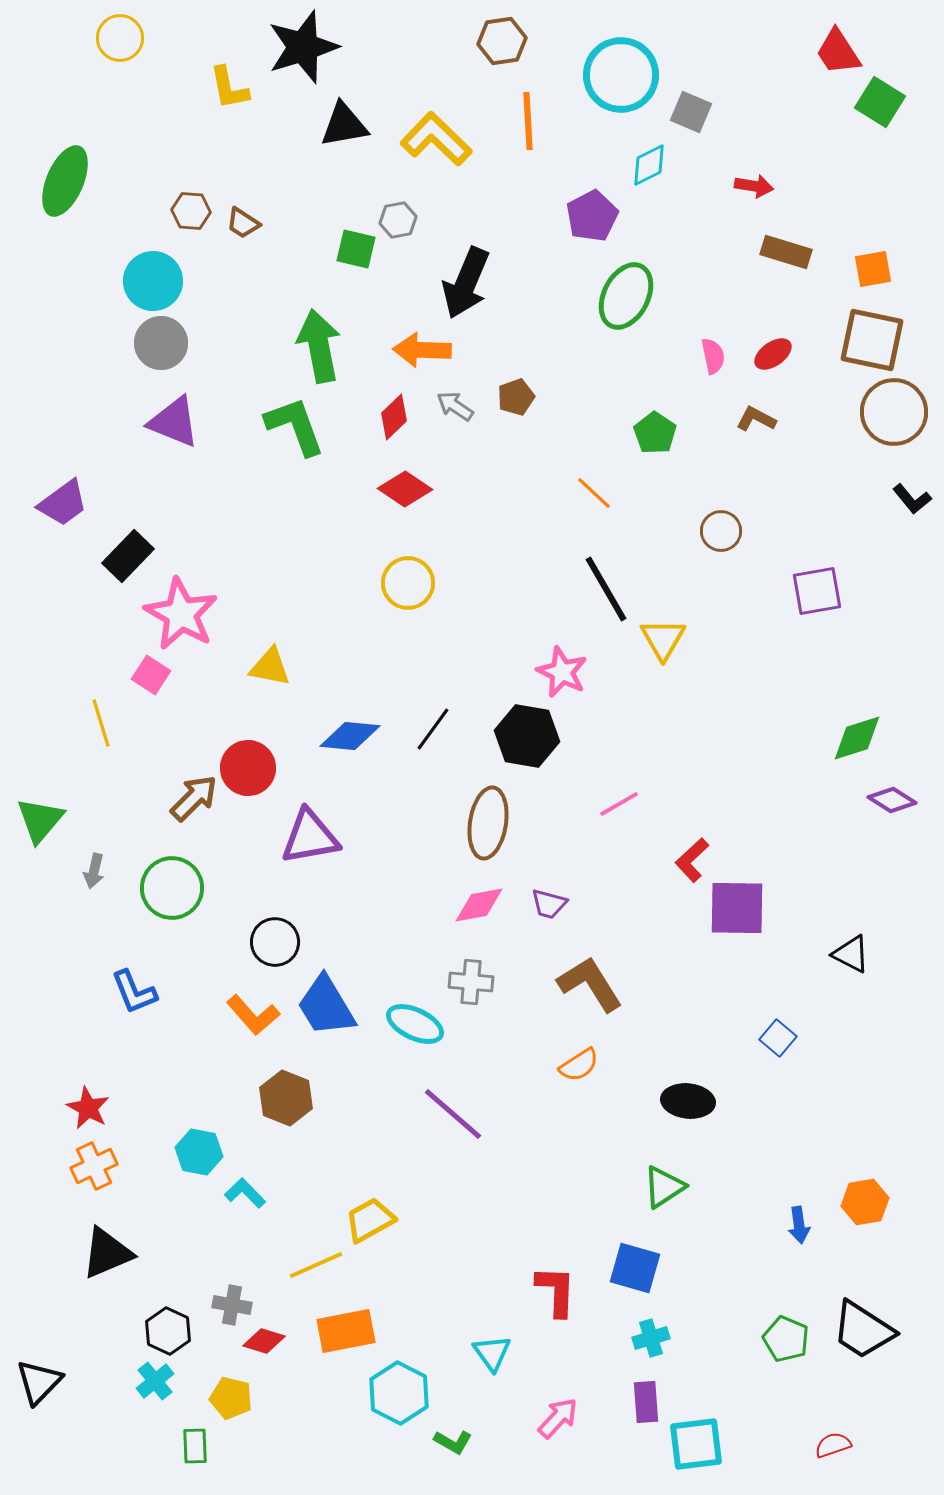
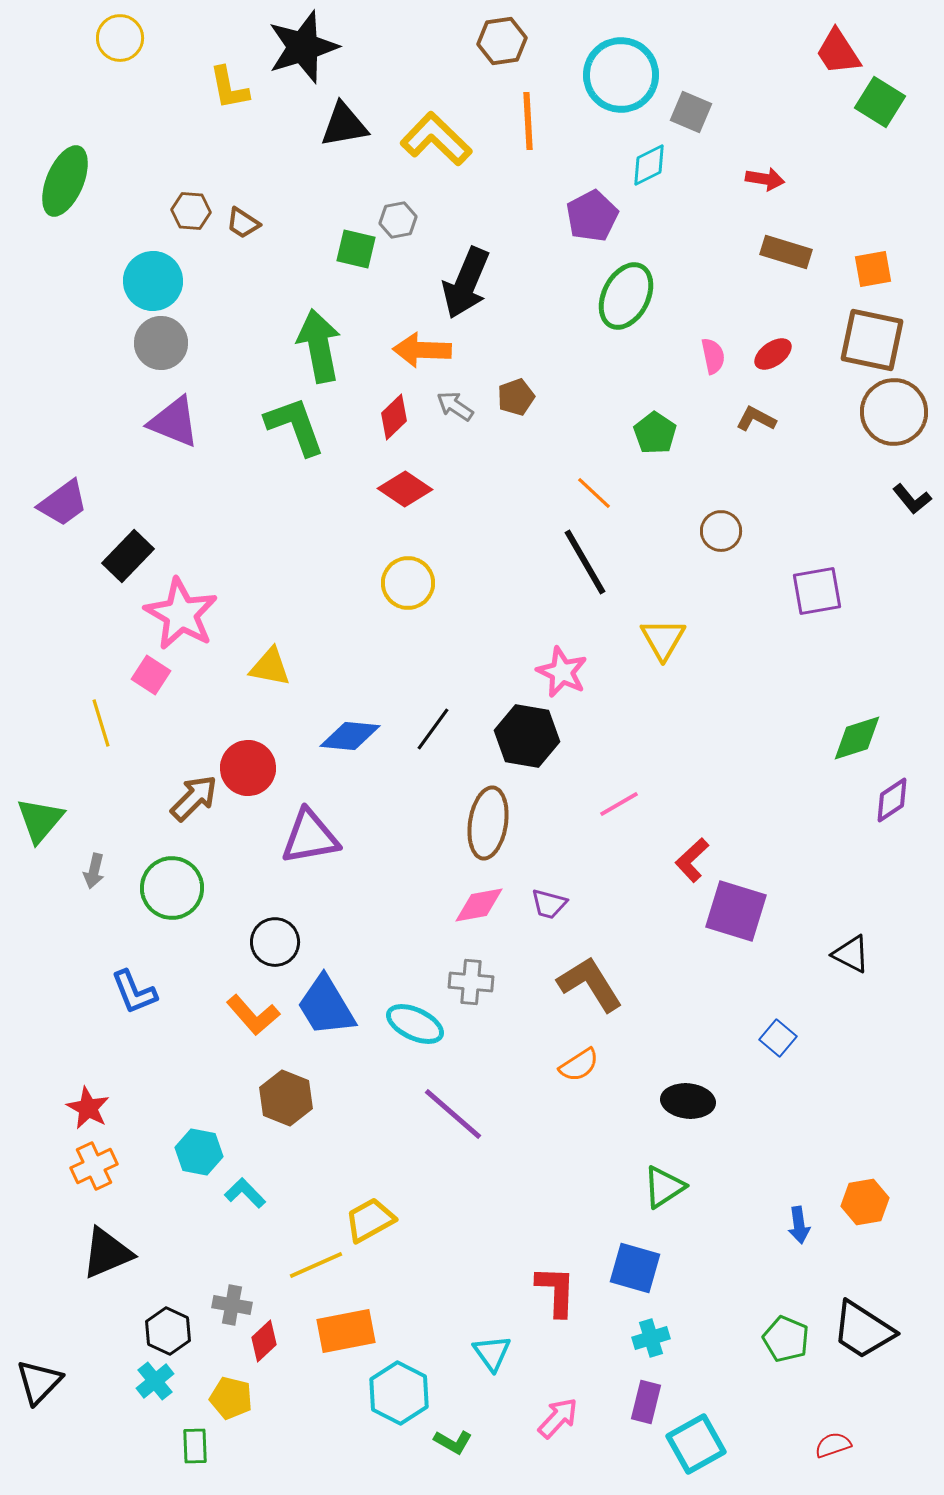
red arrow at (754, 186): moved 11 px right, 7 px up
black line at (606, 589): moved 21 px left, 27 px up
purple diamond at (892, 800): rotated 66 degrees counterclockwise
purple square at (737, 908): moved 1 px left, 3 px down; rotated 16 degrees clockwise
red diamond at (264, 1341): rotated 60 degrees counterclockwise
purple rectangle at (646, 1402): rotated 18 degrees clockwise
cyan square at (696, 1444): rotated 22 degrees counterclockwise
